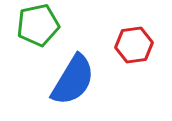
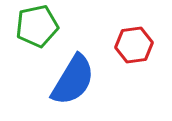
green pentagon: moved 1 px left, 1 px down
